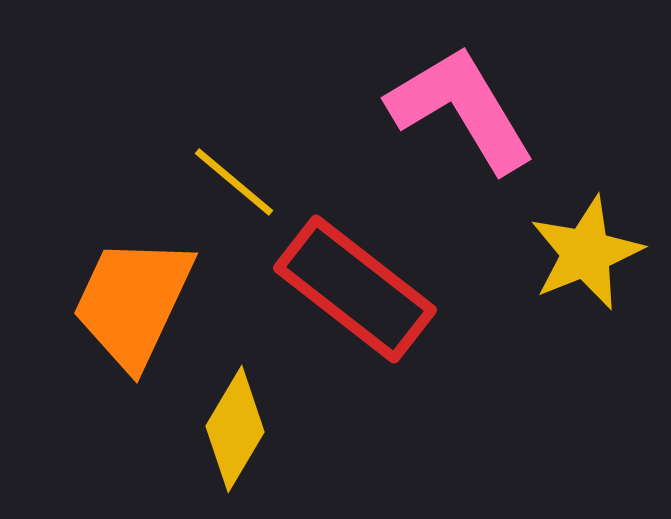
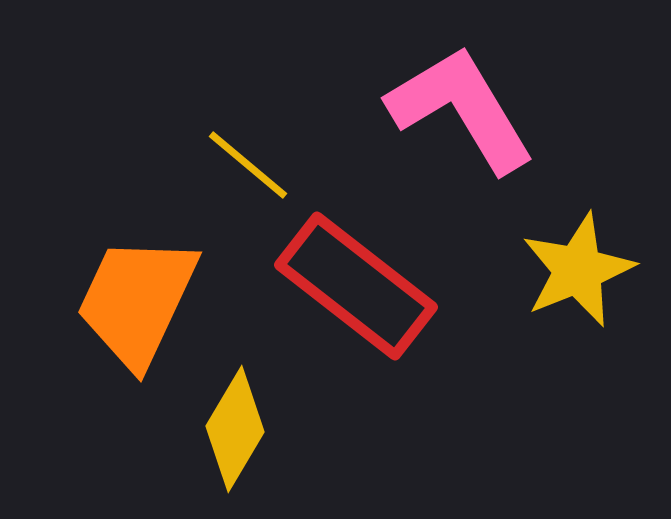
yellow line: moved 14 px right, 17 px up
yellow star: moved 8 px left, 17 px down
red rectangle: moved 1 px right, 3 px up
orange trapezoid: moved 4 px right, 1 px up
